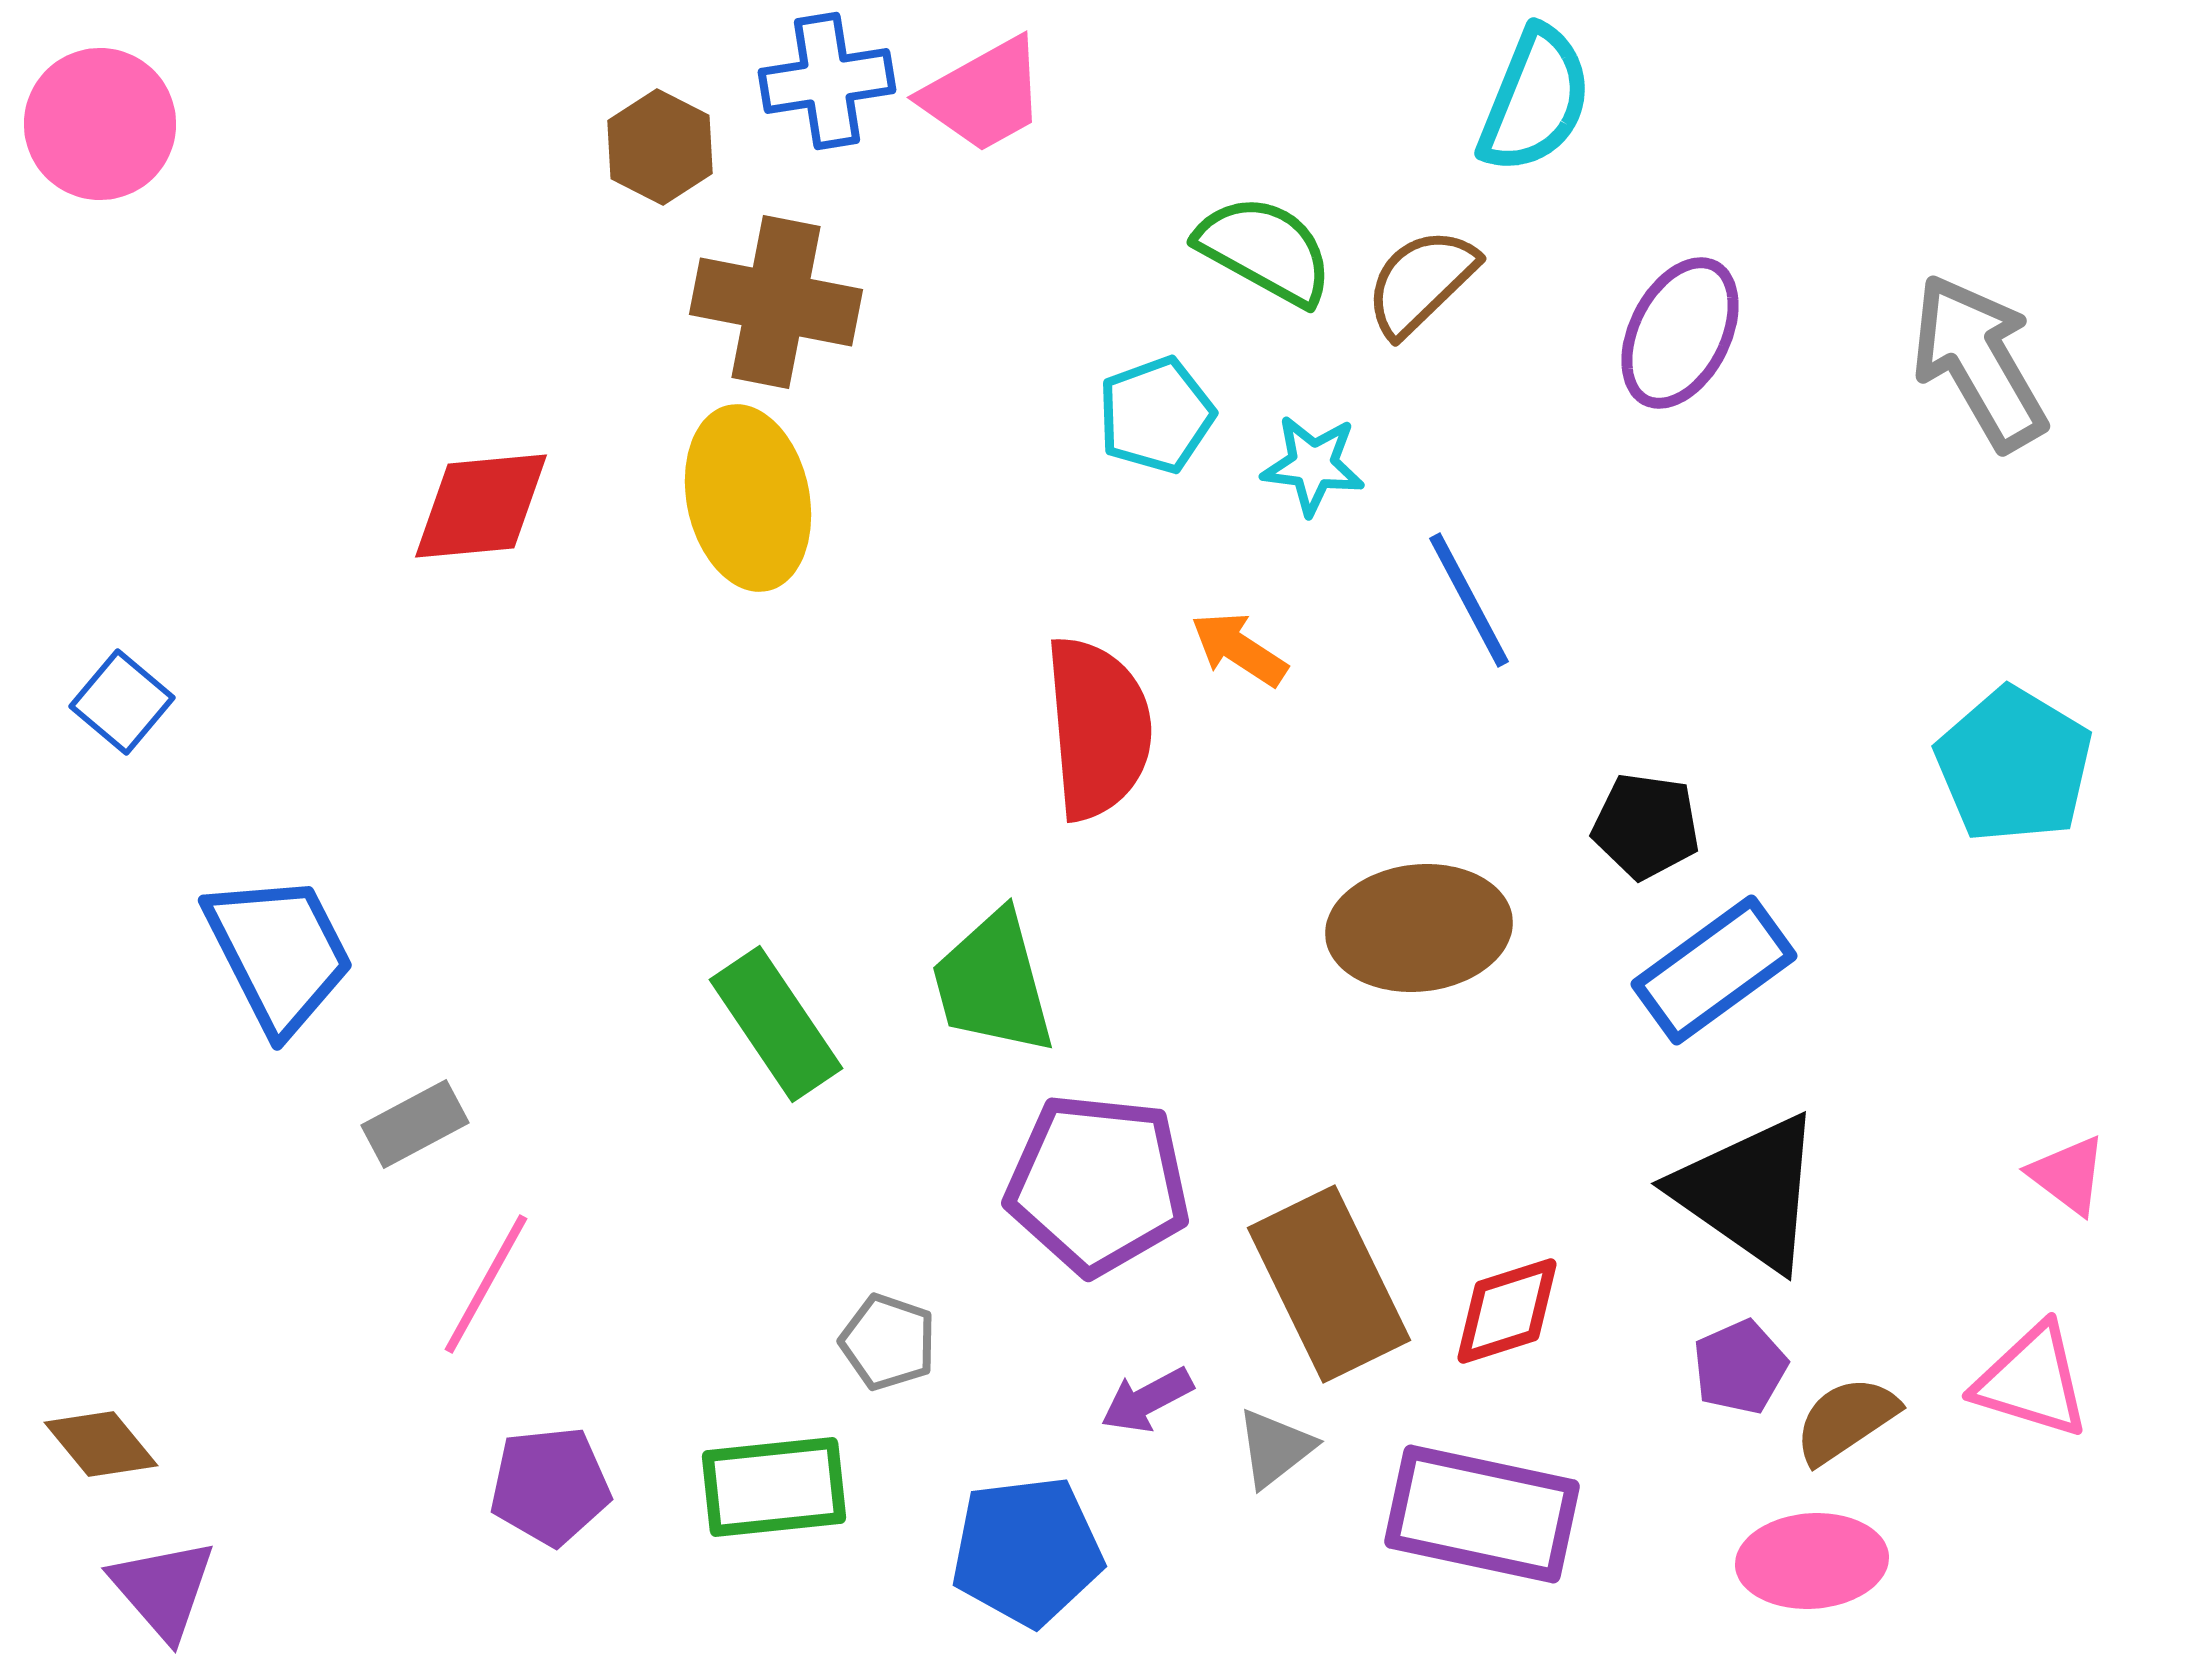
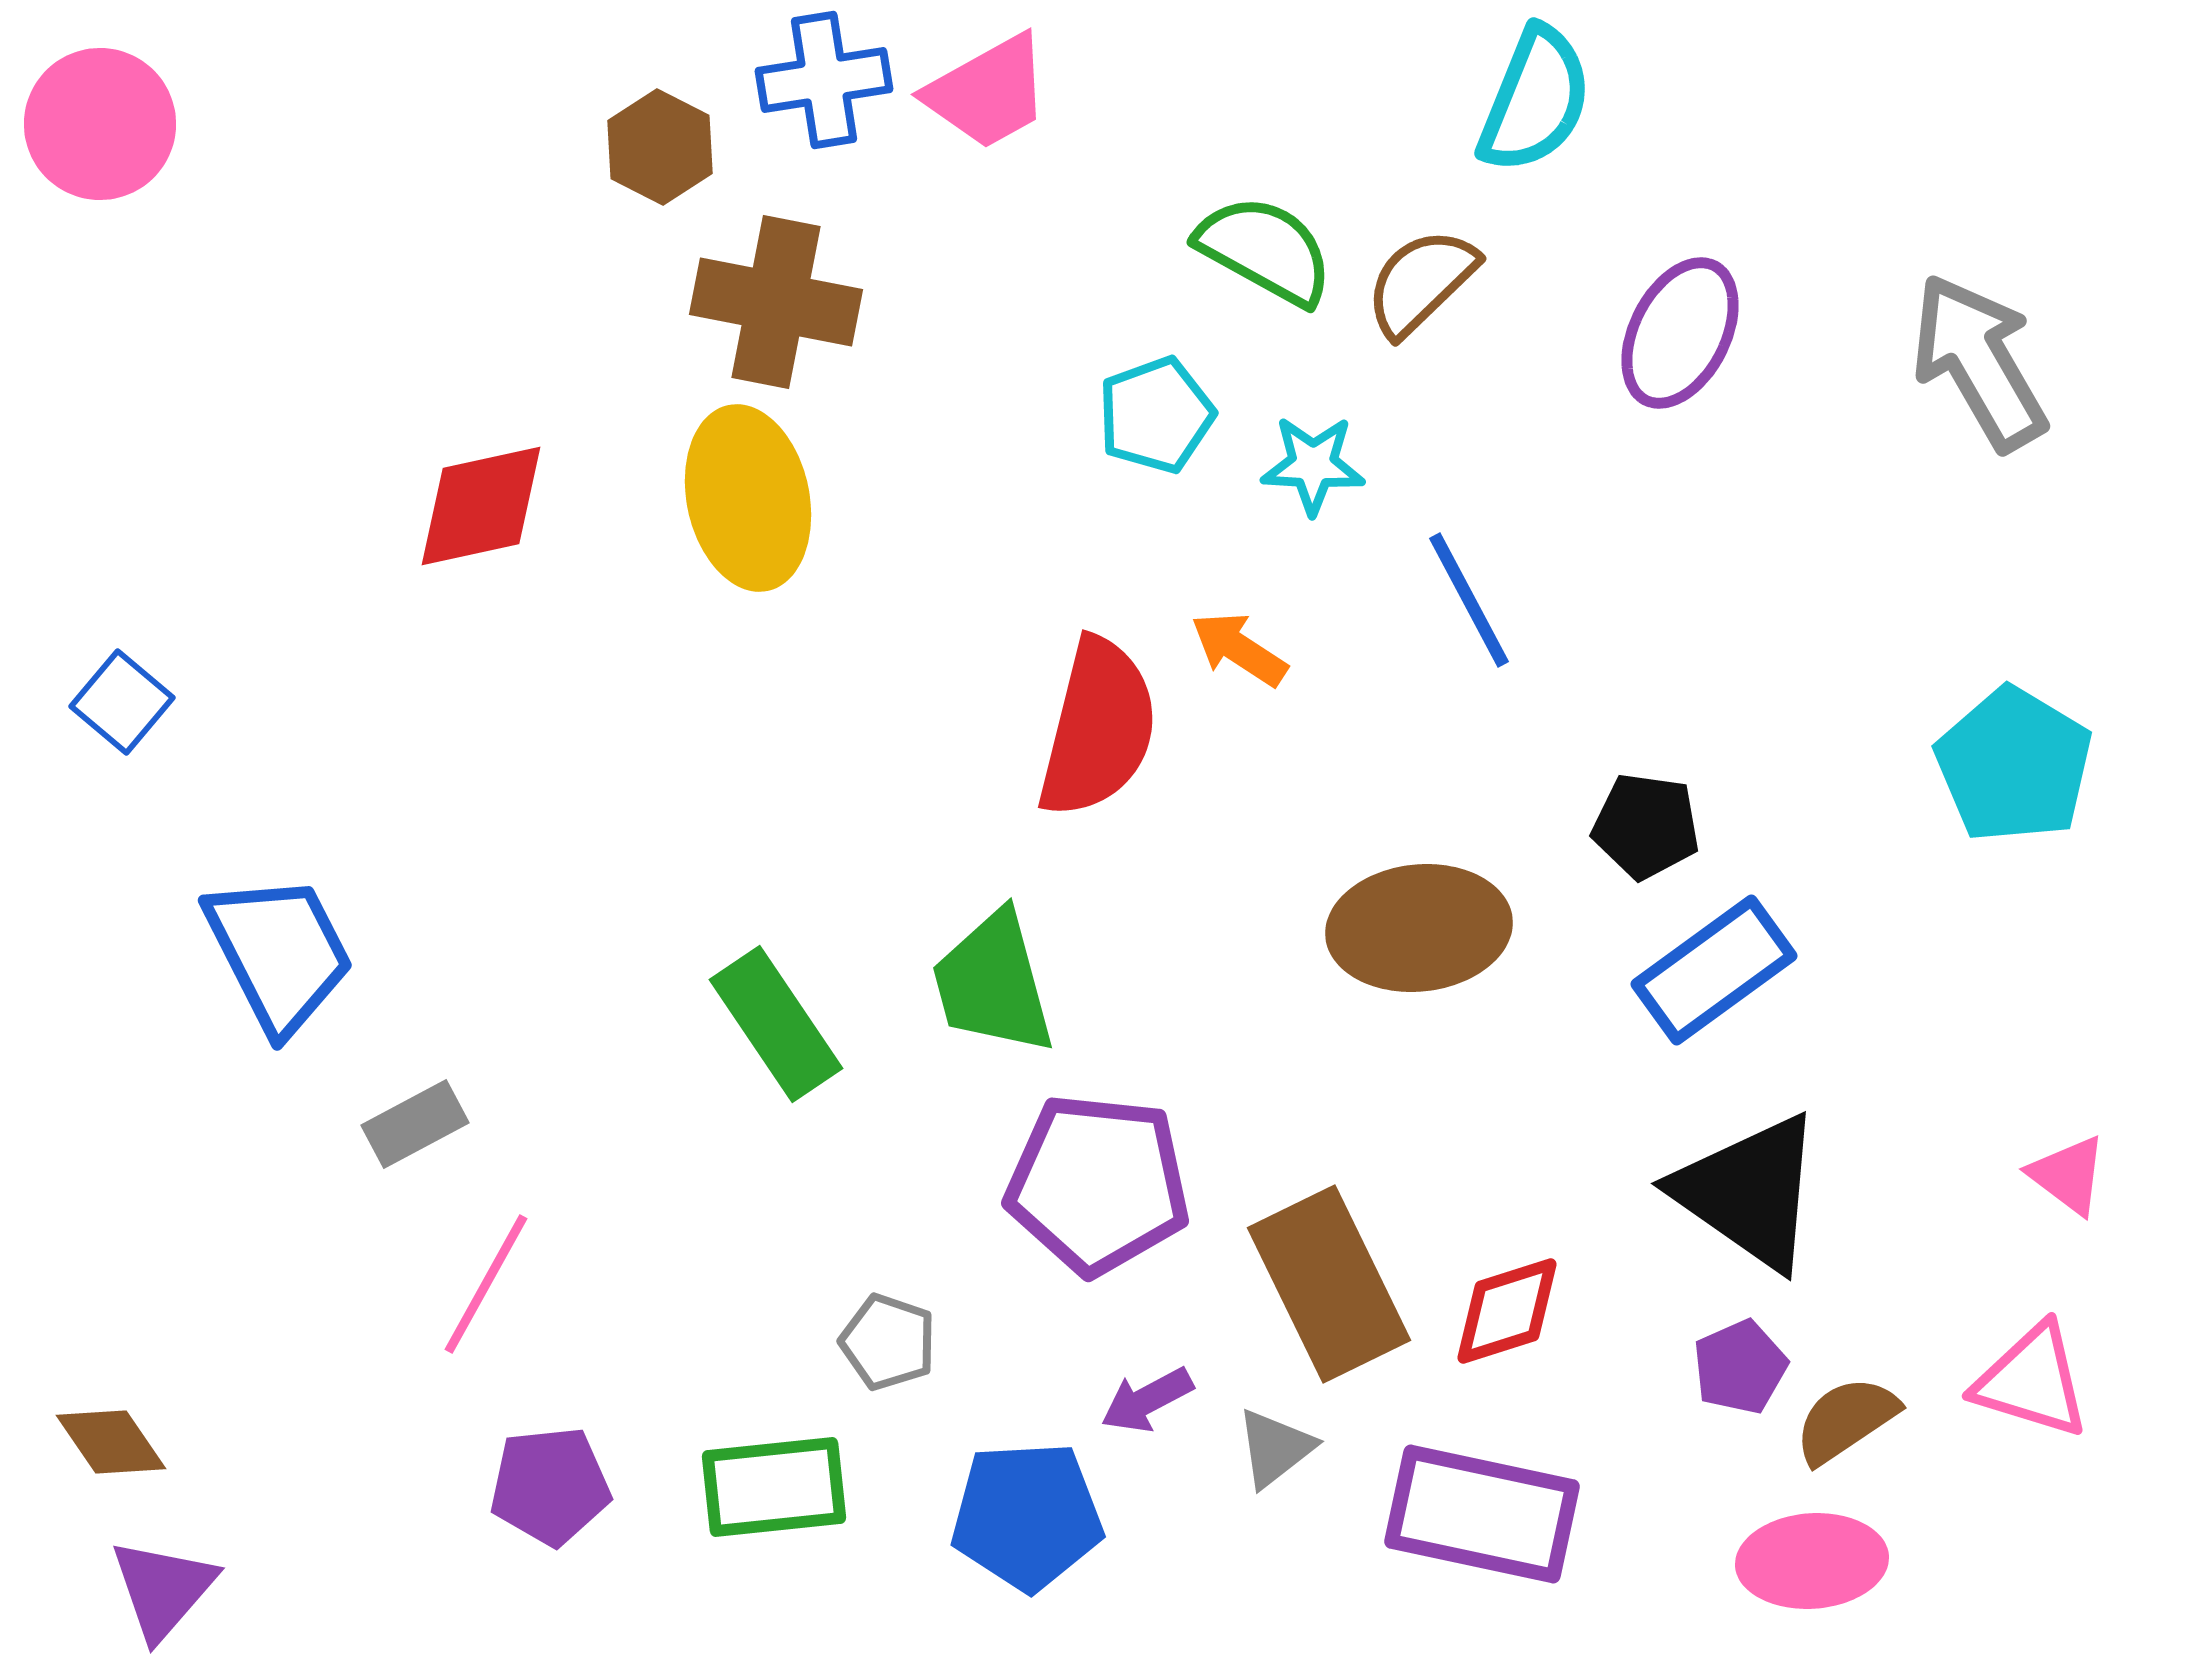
blue cross at (827, 81): moved 3 px left, 1 px up
pink trapezoid at (984, 95): moved 4 px right, 3 px up
cyan star at (1313, 465): rotated 4 degrees counterclockwise
red diamond at (481, 506): rotated 7 degrees counterclockwise
red semicircle at (1098, 728): rotated 19 degrees clockwise
brown diamond at (101, 1444): moved 10 px right, 2 px up; rotated 5 degrees clockwise
blue pentagon at (1027, 1551): moved 35 px up; rotated 4 degrees clockwise
purple triangle at (163, 1589): rotated 22 degrees clockwise
